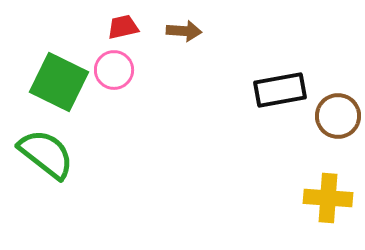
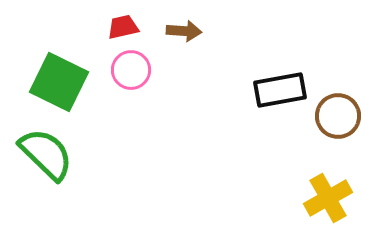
pink circle: moved 17 px right
green semicircle: rotated 6 degrees clockwise
yellow cross: rotated 33 degrees counterclockwise
